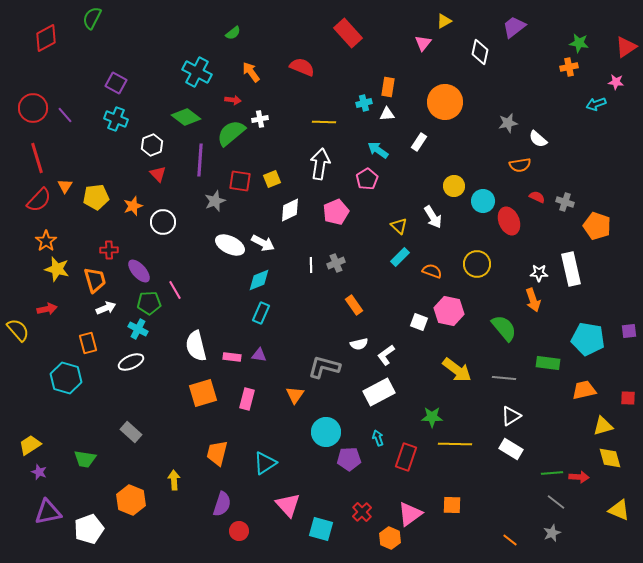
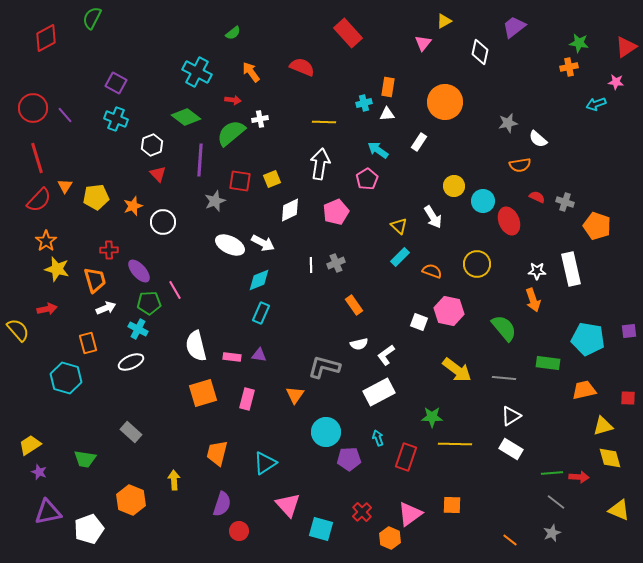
white star at (539, 273): moved 2 px left, 2 px up
